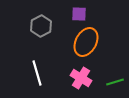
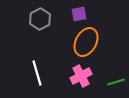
purple square: rotated 14 degrees counterclockwise
gray hexagon: moved 1 px left, 7 px up
pink cross: moved 2 px up; rotated 30 degrees clockwise
green line: moved 1 px right
